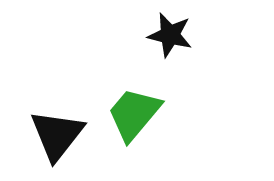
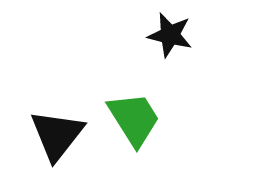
green trapezoid: moved 5 px down; rotated 108 degrees clockwise
